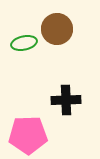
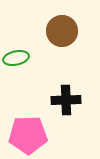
brown circle: moved 5 px right, 2 px down
green ellipse: moved 8 px left, 15 px down
